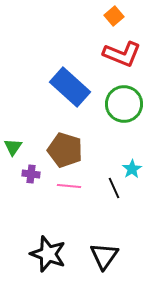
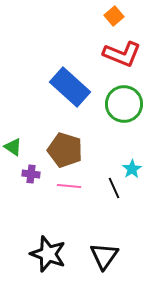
green triangle: rotated 30 degrees counterclockwise
